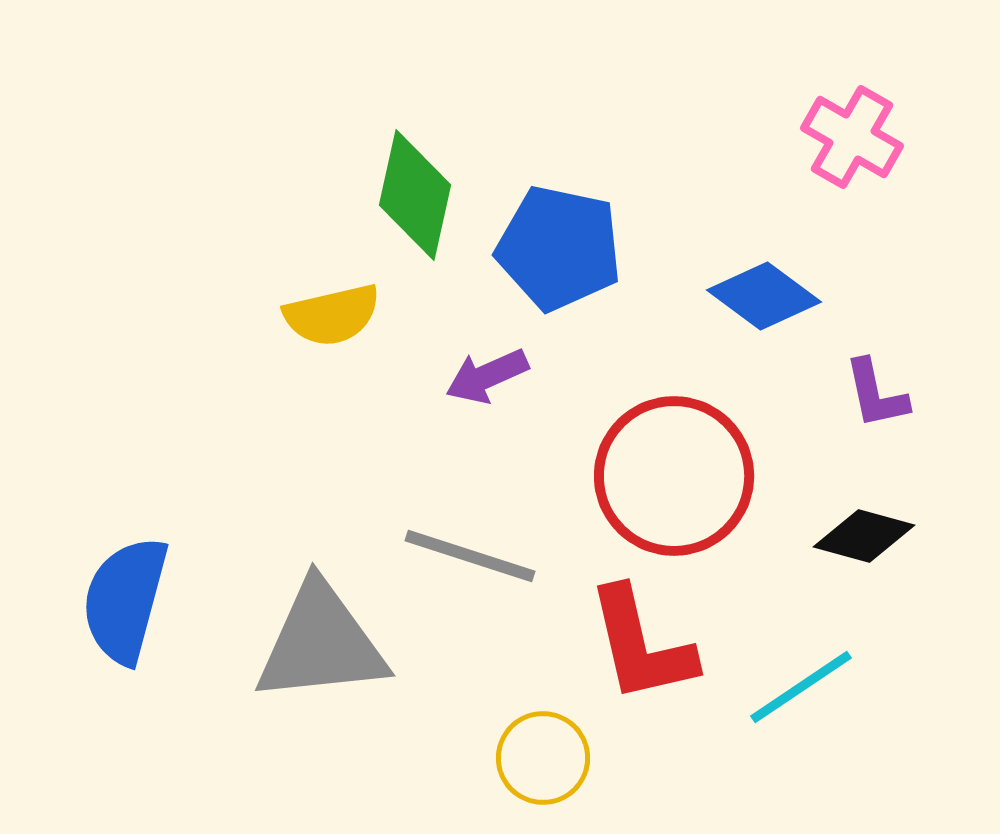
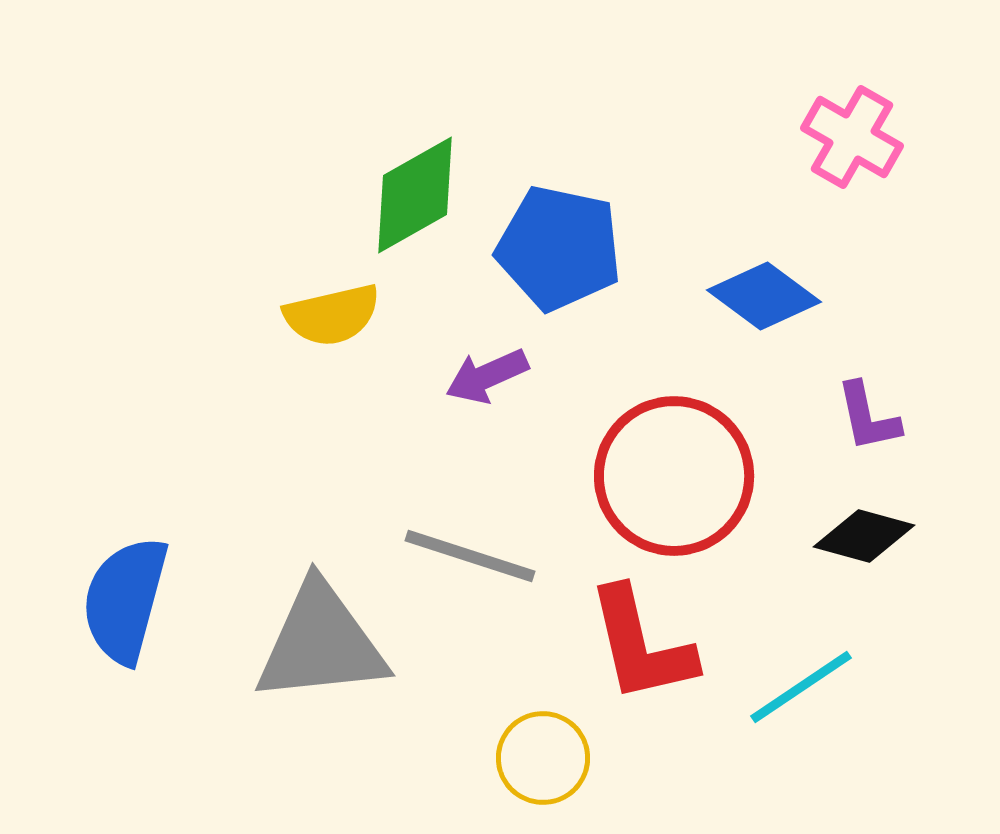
green diamond: rotated 48 degrees clockwise
purple L-shape: moved 8 px left, 23 px down
